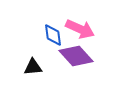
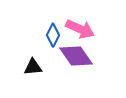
blue diamond: rotated 35 degrees clockwise
purple diamond: rotated 8 degrees clockwise
